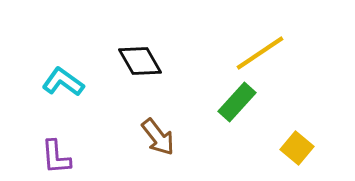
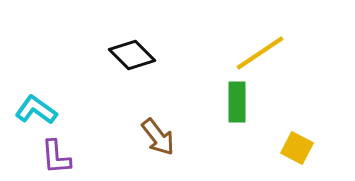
black diamond: moved 8 px left, 6 px up; rotated 15 degrees counterclockwise
cyan L-shape: moved 27 px left, 28 px down
green rectangle: rotated 42 degrees counterclockwise
yellow square: rotated 12 degrees counterclockwise
